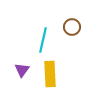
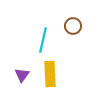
brown circle: moved 1 px right, 1 px up
purple triangle: moved 5 px down
